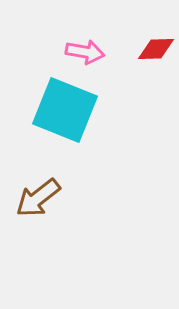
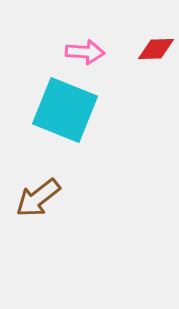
pink arrow: rotated 6 degrees counterclockwise
